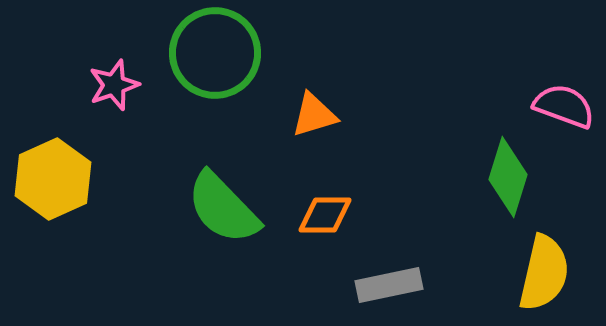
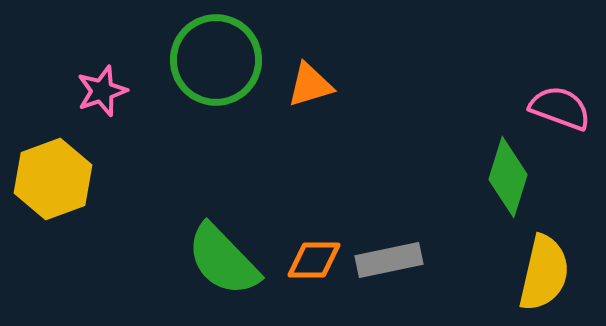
green circle: moved 1 px right, 7 px down
pink star: moved 12 px left, 6 px down
pink semicircle: moved 4 px left, 2 px down
orange triangle: moved 4 px left, 30 px up
yellow hexagon: rotated 4 degrees clockwise
green semicircle: moved 52 px down
orange diamond: moved 11 px left, 45 px down
gray rectangle: moved 25 px up
